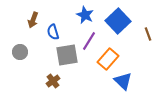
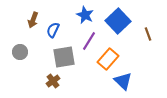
blue semicircle: moved 2 px up; rotated 42 degrees clockwise
gray square: moved 3 px left, 2 px down
